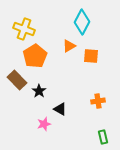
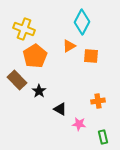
pink star: moved 35 px right; rotated 24 degrees clockwise
